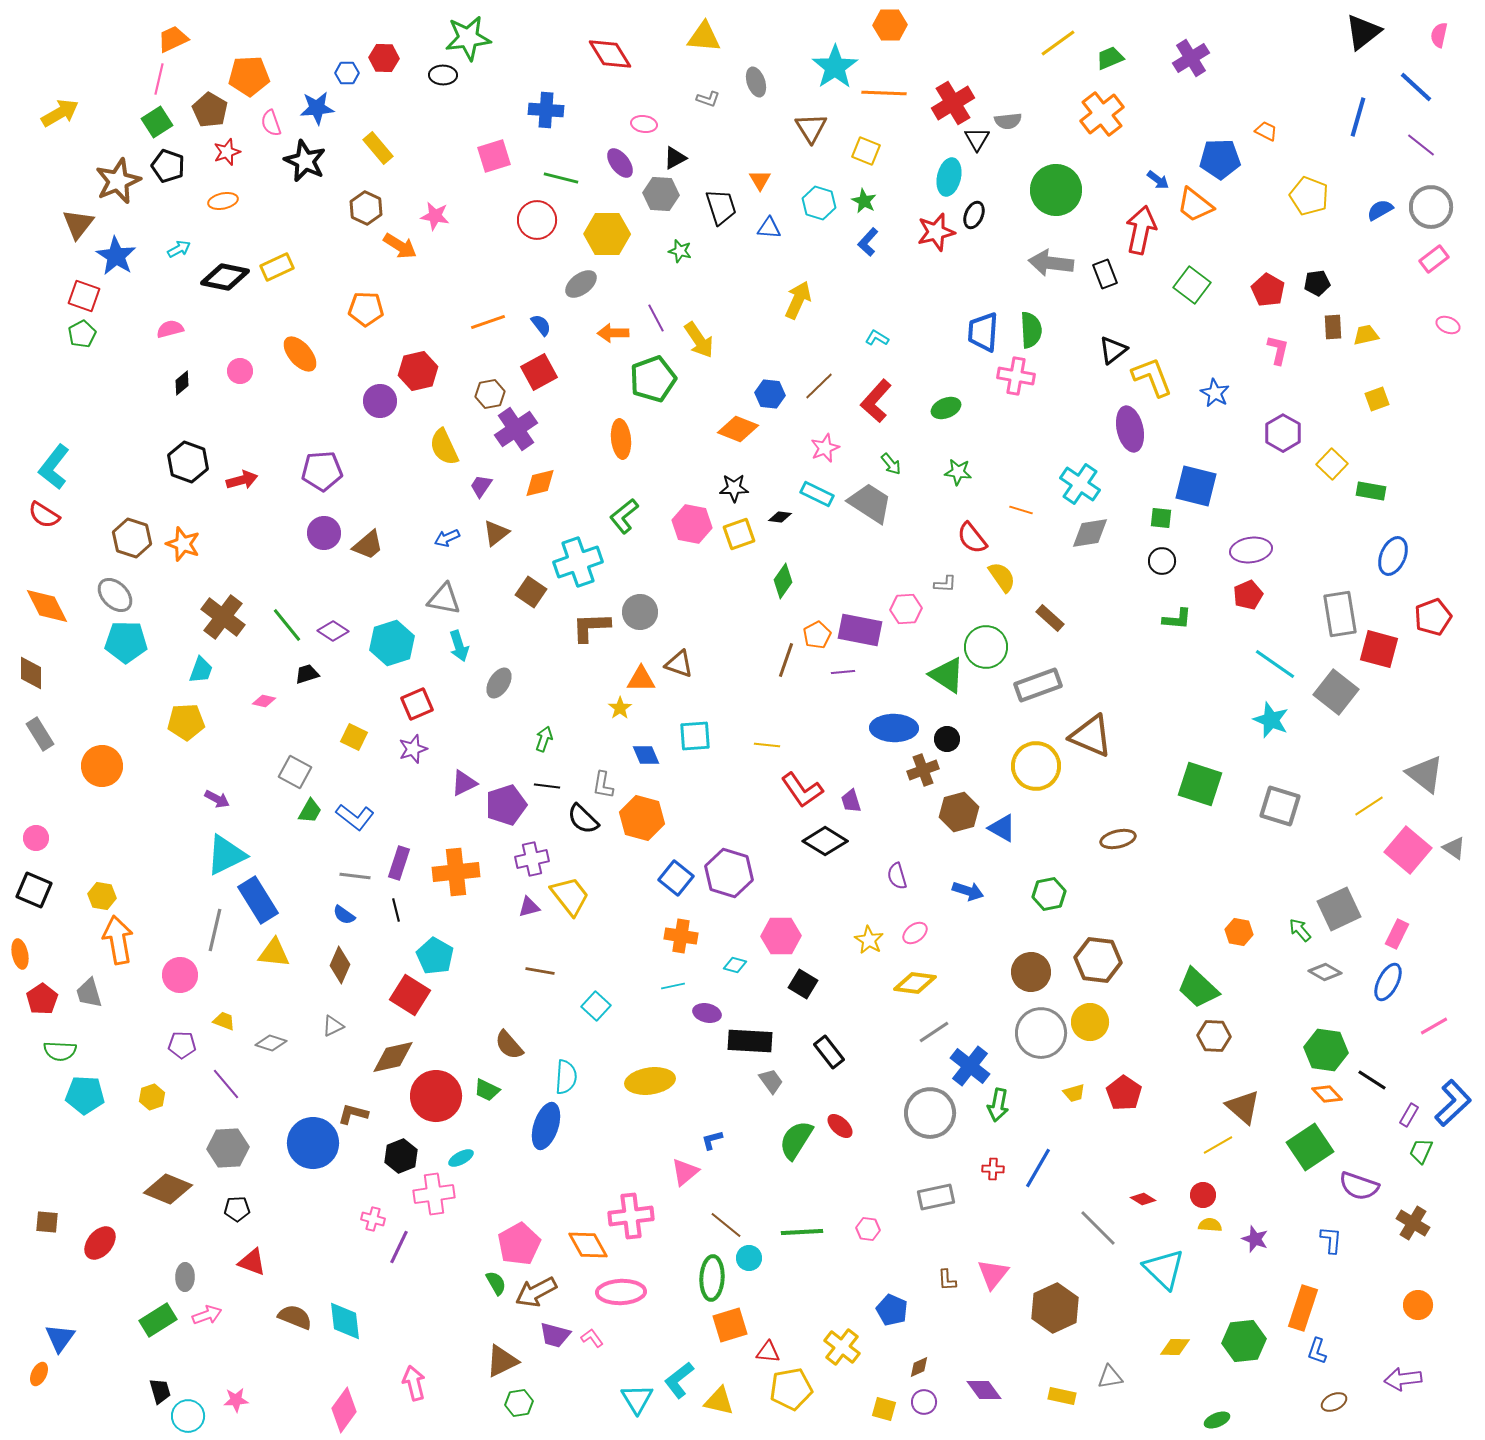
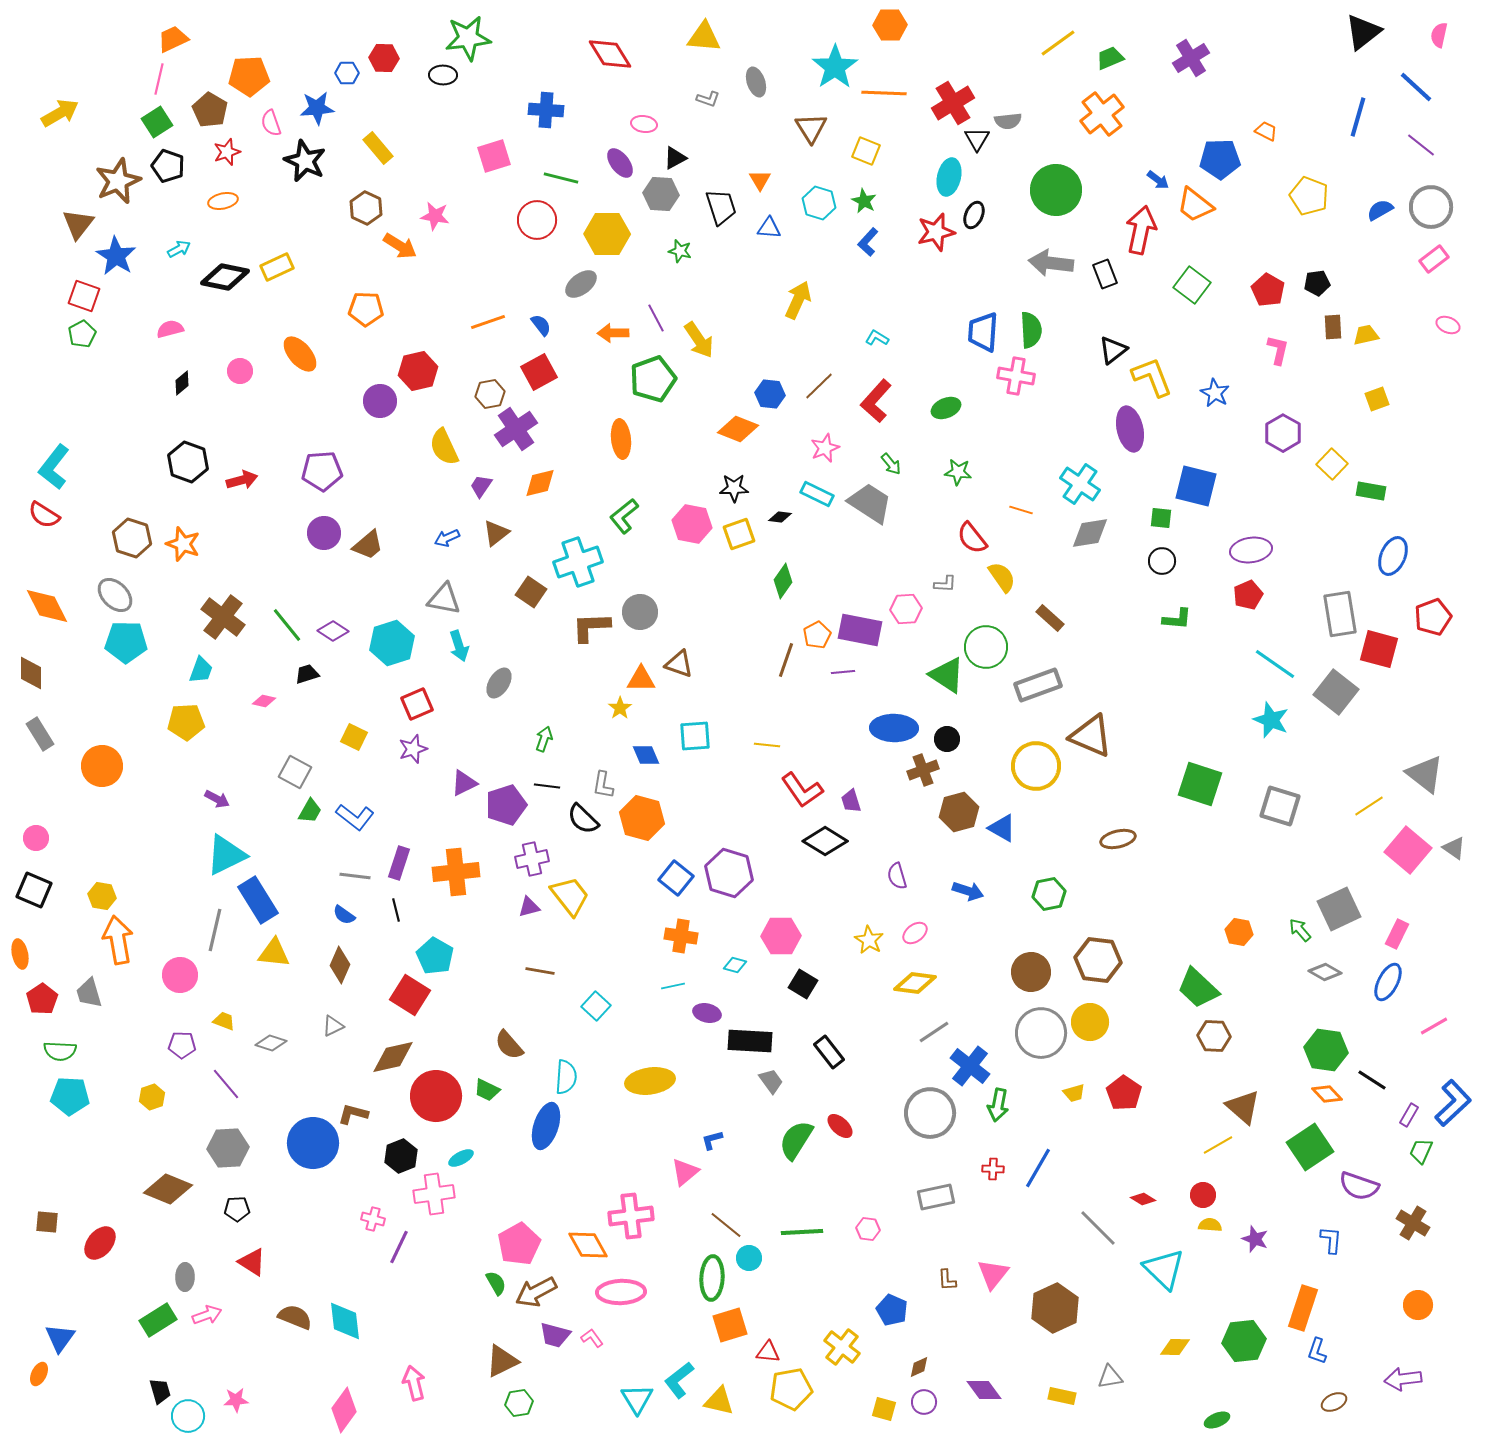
cyan pentagon at (85, 1095): moved 15 px left, 1 px down
red triangle at (252, 1262): rotated 12 degrees clockwise
